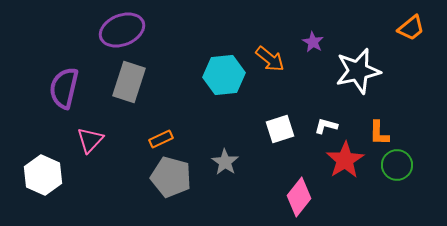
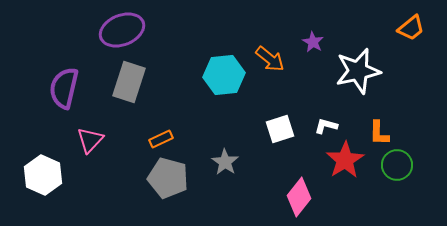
gray pentagon: moved 3 px left, 1 px down
